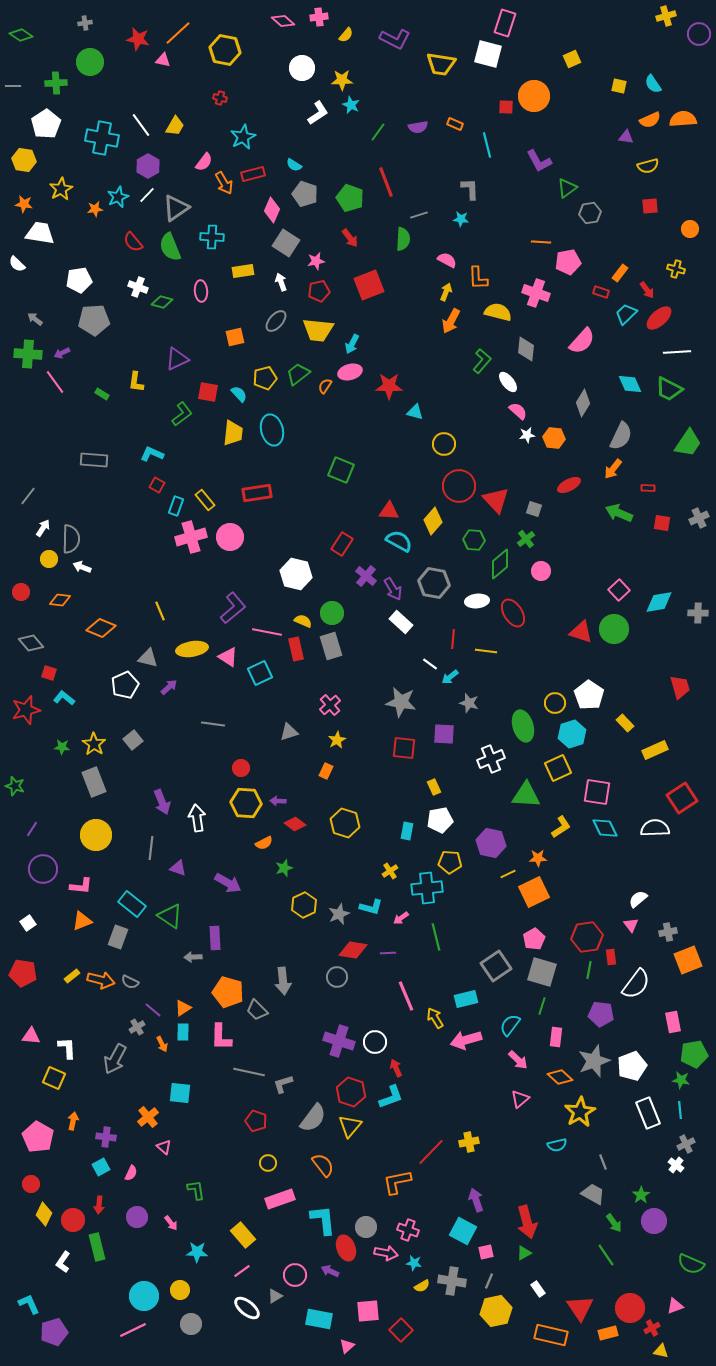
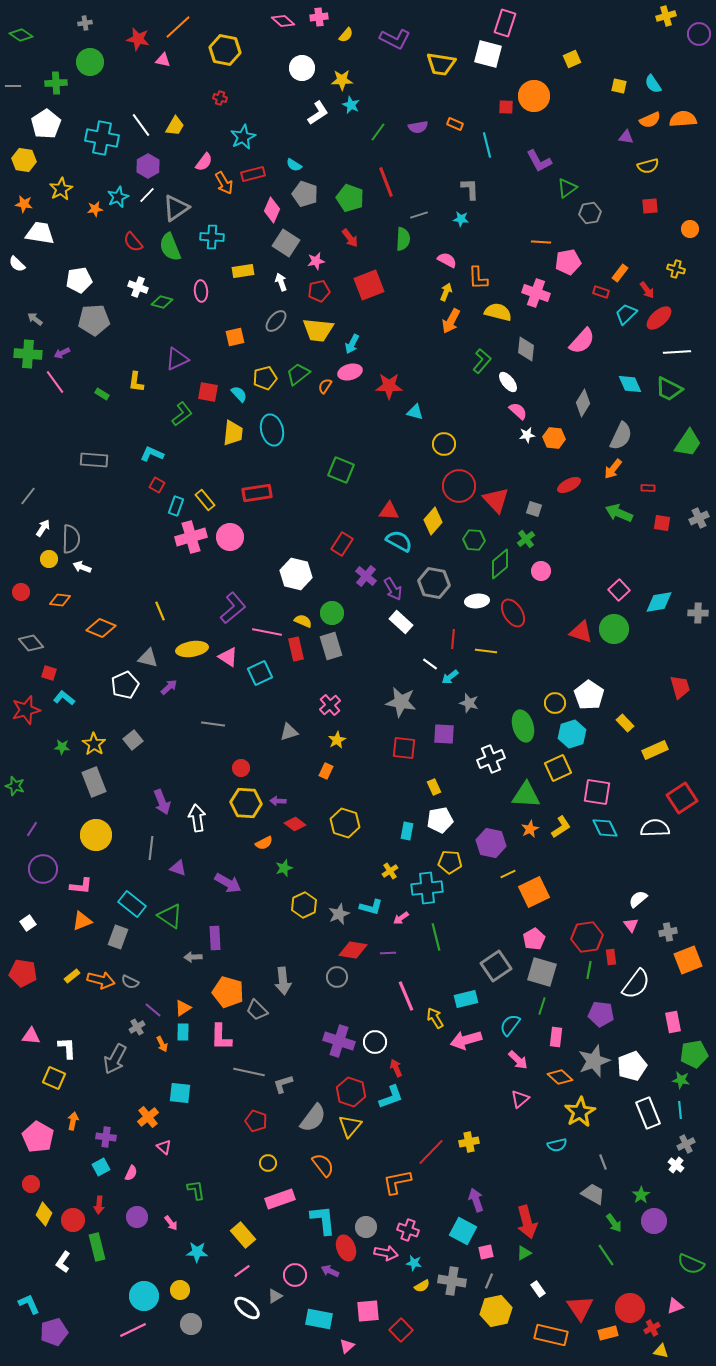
orange line at (178, 33): moved 6 px up
orange star at (538, 858): moved 8 px left, 29 px up; rotated 24 degrees counterclockwise
